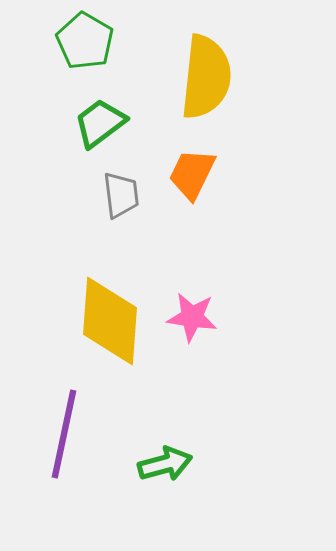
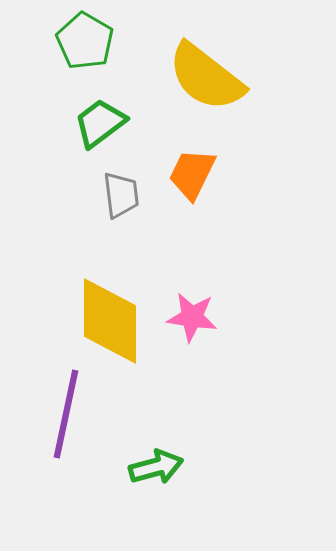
yellow semicircle: rotated 122 degrees clockwise
yellow diamond: rotated 4 degrees counterclockwise
purple line: moved 2 px right, 20 px up
green arrow: moved 9 px left, 3 px down
